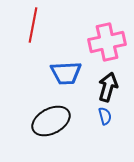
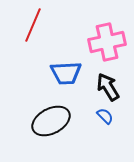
red line: rotated 12 degrees clockwise
black arrow: rotated 48 degrees counterclockwise
blue semicircle: rotated 30 degrees counterclockwise
